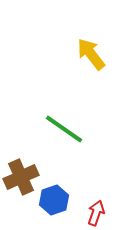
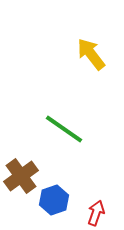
brown cross: moved 1 px up; rotated 12 degrees counterclockwise
